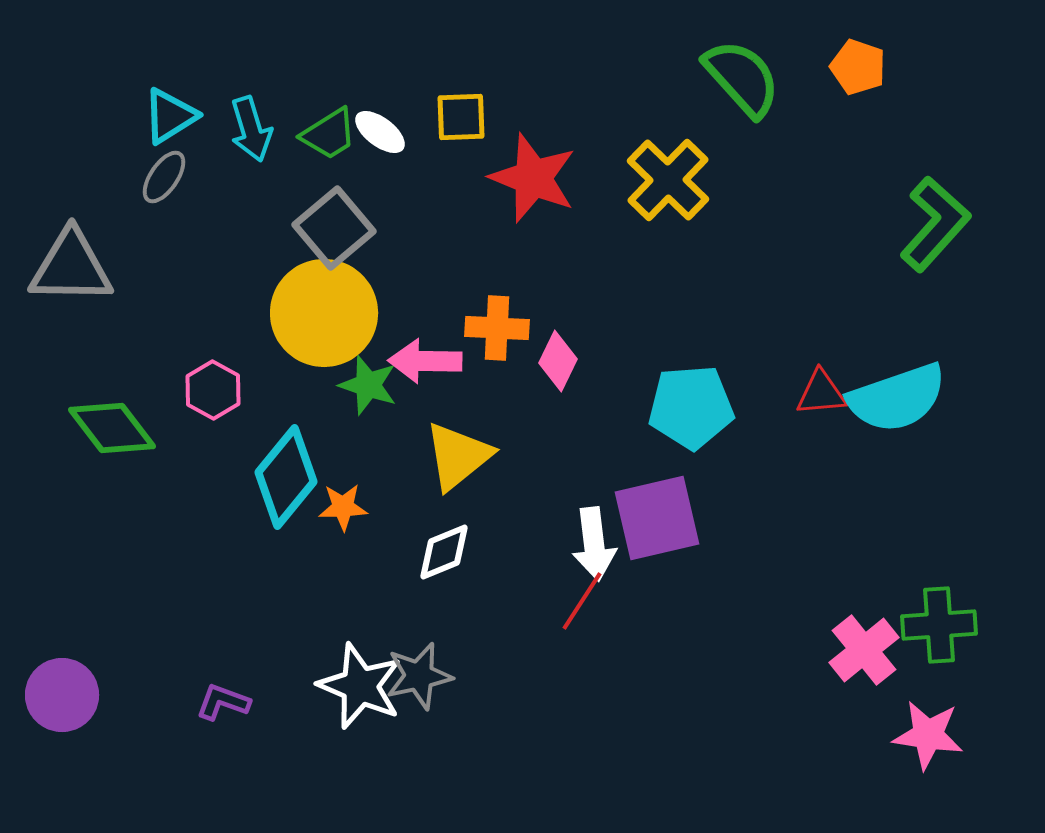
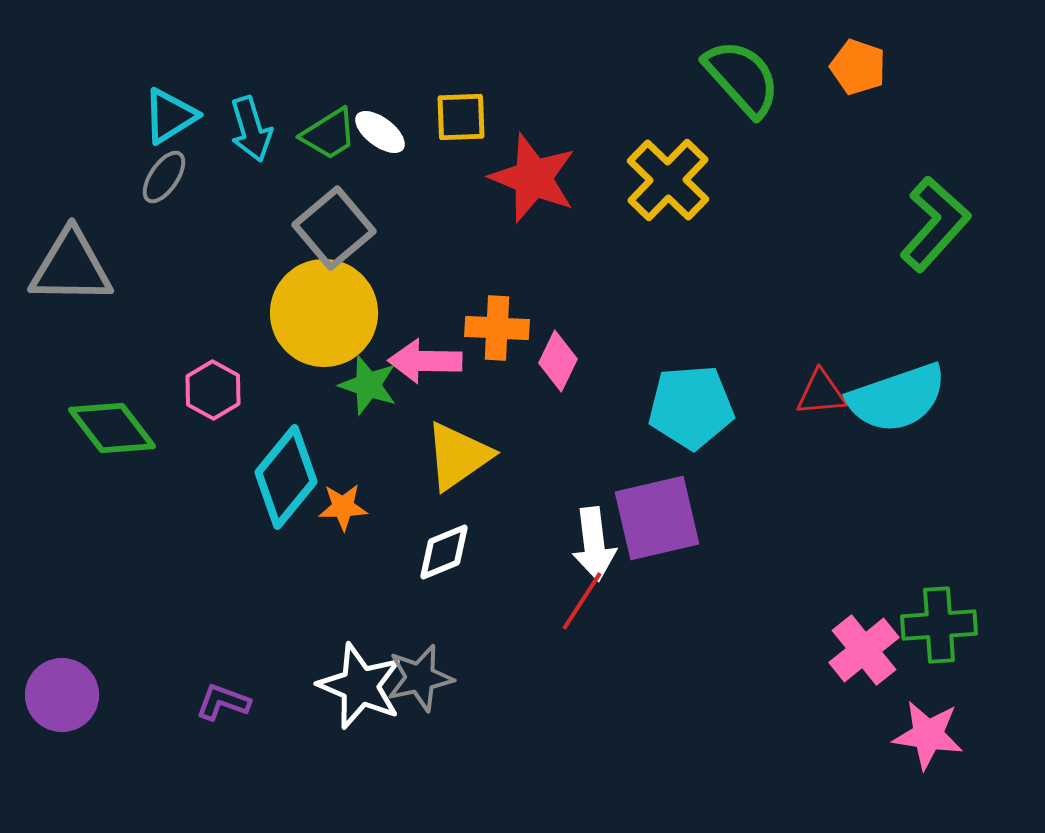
yellow triangle: rotated 4 degrees clockwise
gray star: moved 1 px right, 2 px down
